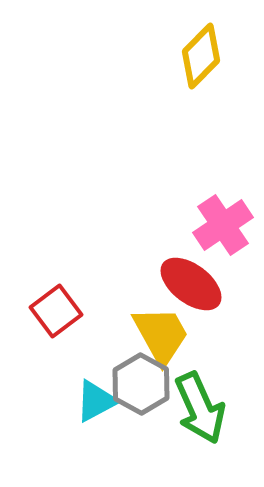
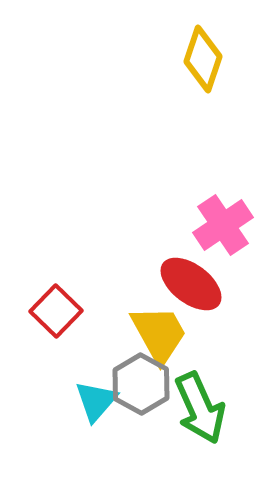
yellow diamond: moved 2 px right, 3 px down; rotated 26 degrees counterclockwise
red square: rotated 9 degrees counterclockwise
yellow trapezoid: moved 2 px left, 1 px up
cyan triangle: rotated 21 degrees counterclockwise
